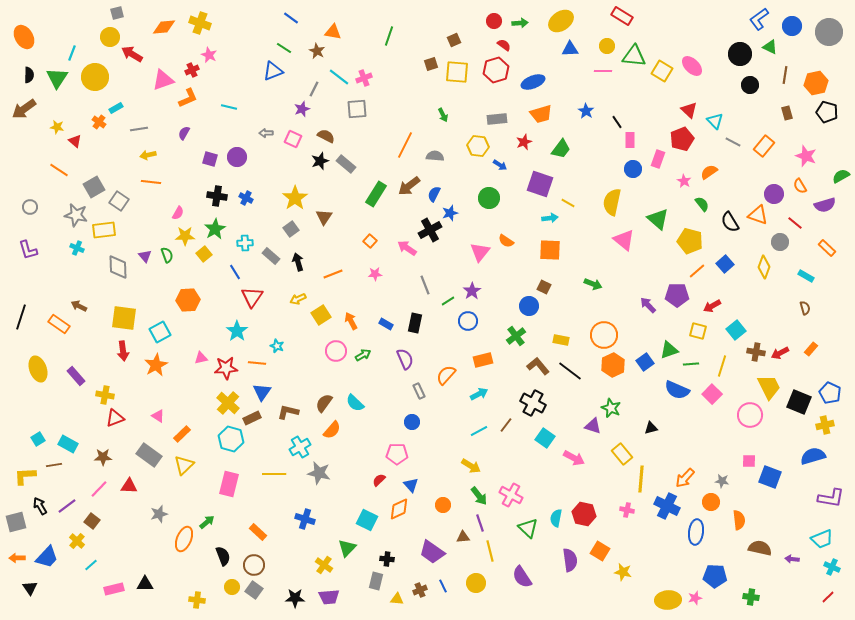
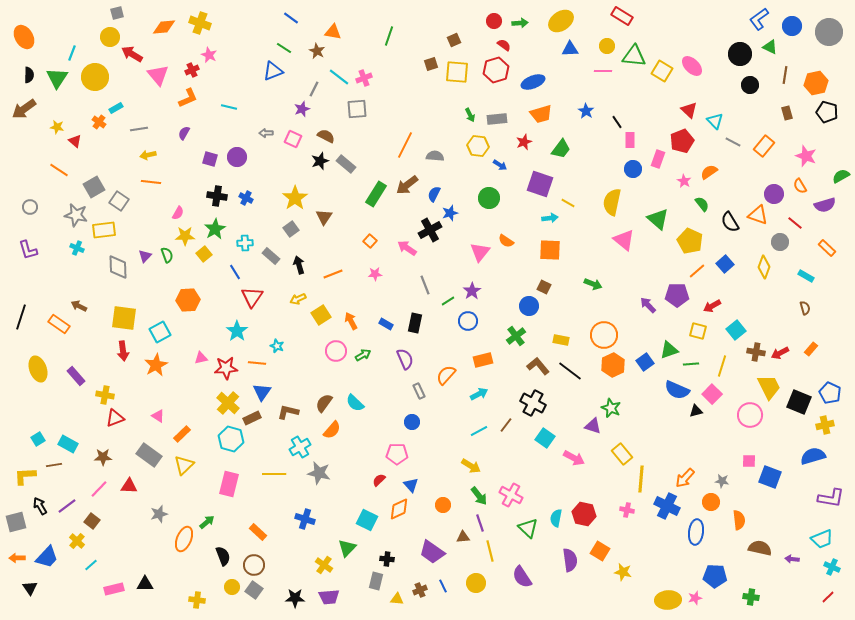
pink triangle at (163, 80): moved 5 px left, 5 px up; rotated 50 degrees counterclockwise
green arrow at (443, 115): moved 27 px right
red pentagon at (682, 139): moved 2 px down
brown arrow at (409, 186): moved 2 px left, 1 px up
yellow pentagon at (690, 241): rotated 10 degrees clockwise
purple triangle at (145, 256): rotated 24 degrees clockwise
black arrow at (298, 262): moved 1 px right, 3 px down
black triangle at (651, 428): moved 45 px right, 17 px up
